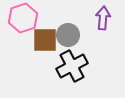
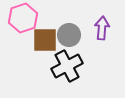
purple arrow: moved 1 px left, 10 px down
gray circle: moved 1 px right
black cross: moved 5 px left
